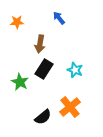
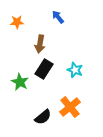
blue arrow: moved 1 px left, 1 px up
